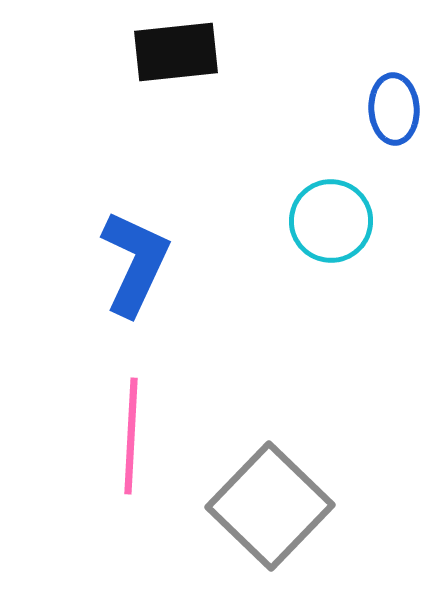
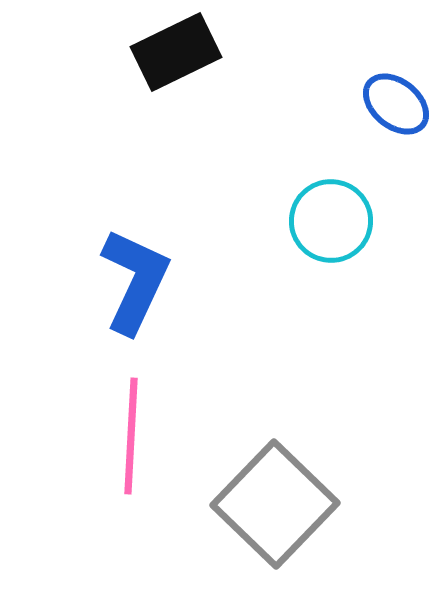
black rectangle: rotated 20 degrees counterclockwise
blue ellipse: moved 2 px right, 5 px up; rotated 48 degrees counterclockwise
blue L-shape: moved 18 px down
gray square: moved 5 px right, 2 px up
